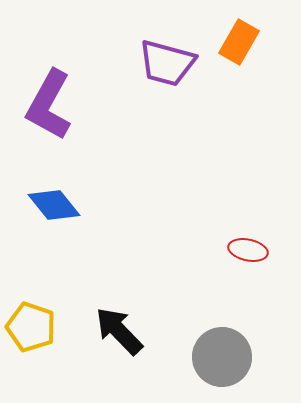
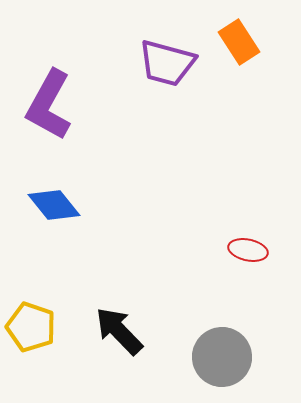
orange rectangle: rotated 63 degrees counterclockwise
